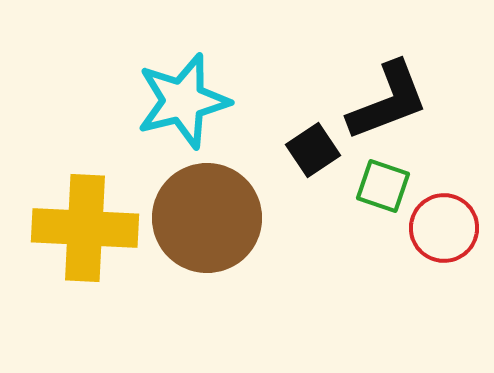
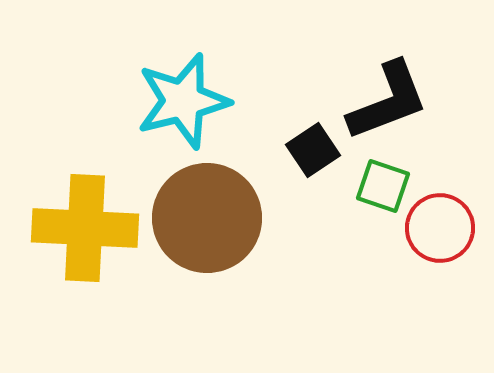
red circle: moved 4 px left
